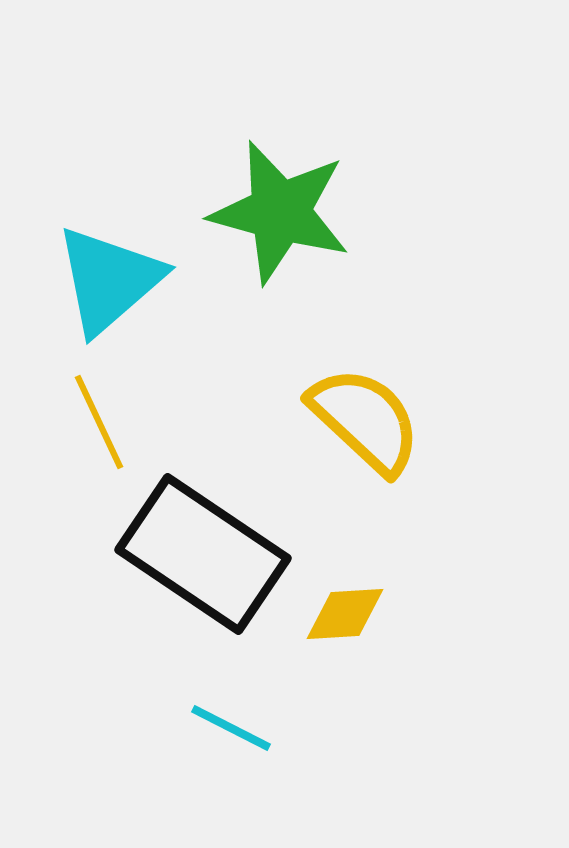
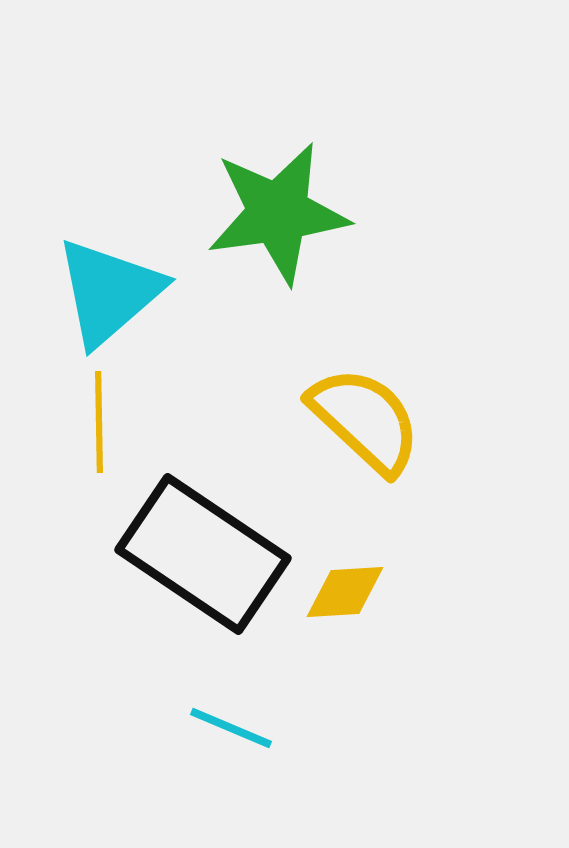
green star: moved 2 px left, 1 px down; rotated 23 degrees counterclockwise
cyan triangle: moved 12 px down
yellow line: rotated 24 degrees clockwise
yellow diamond: moved 22 px up
cyan line: rotated 4 degrees counterclockwise
